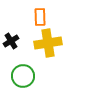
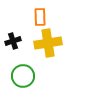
black cross: moved 2 px right; rotated 14 degrees clockwise
